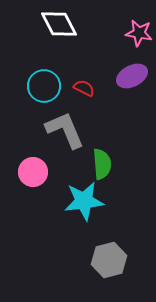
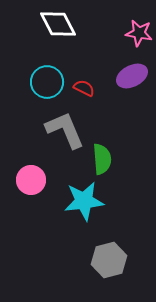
white diamond: moved 1 px left
cyan circle: moved 3 px right, 4 px up
green semicircle: moved 5 px up
pink circle: moved 2 px left, 8 px down
